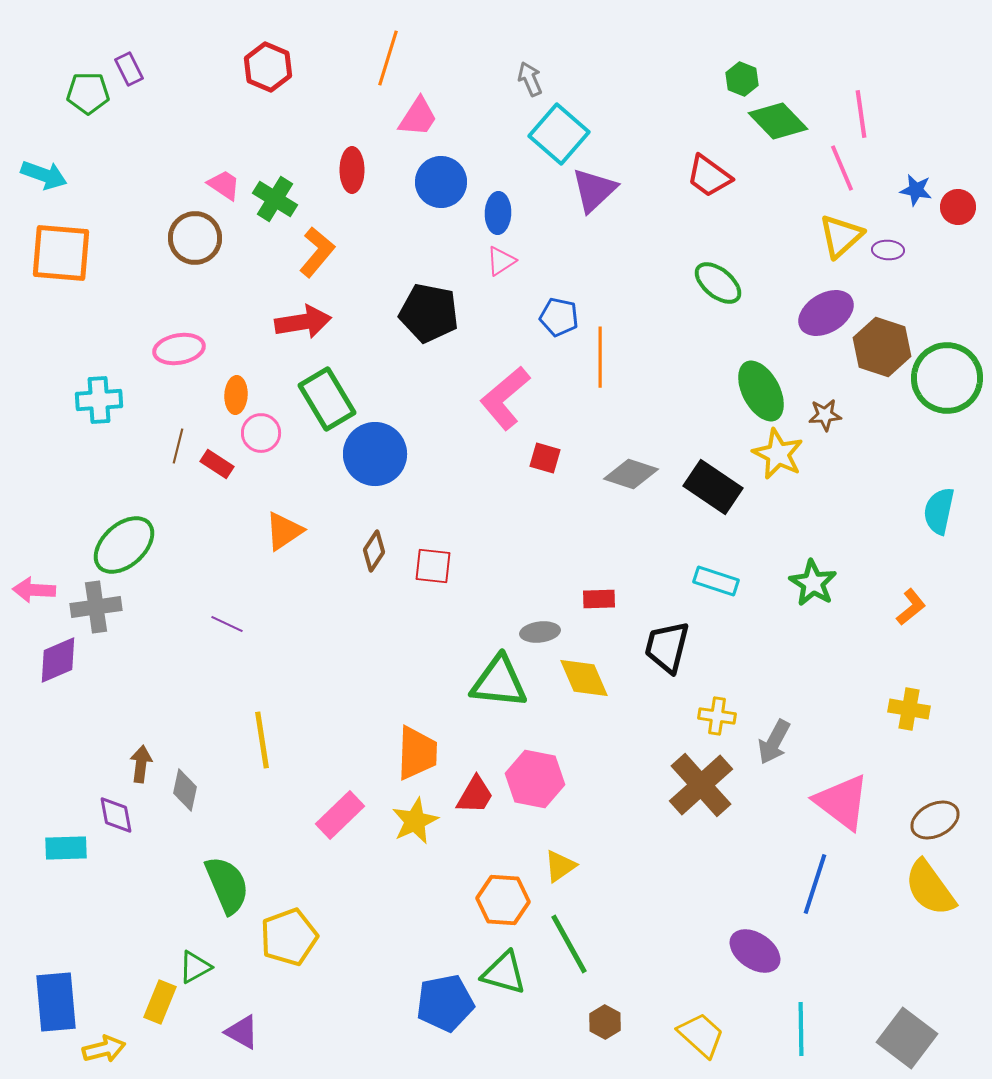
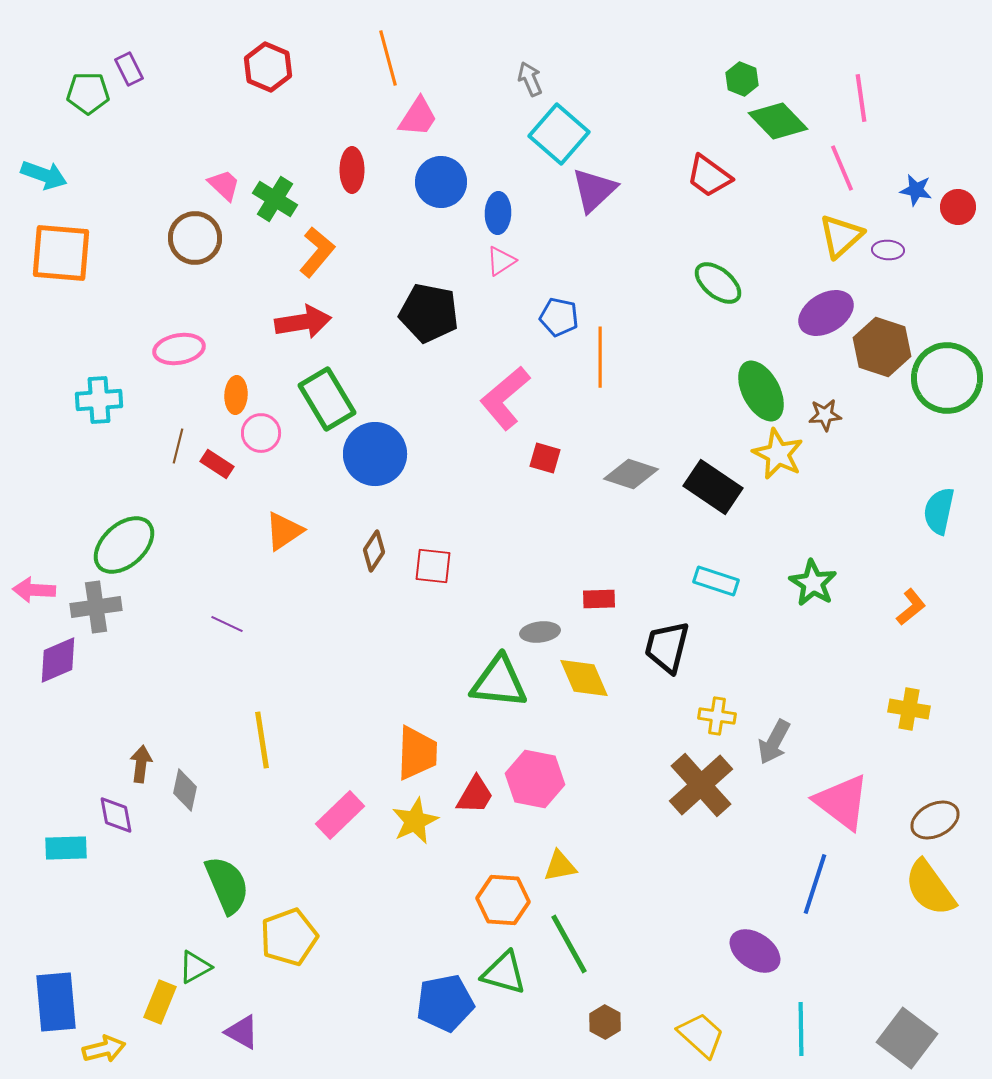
orange line at (388, 58): rotated 32 degrees counterclockwise
pink line at (861, 114): moved 16 px up
pink trapezoid at (224, 185): rotated 9 degrees clockwise
yellow triangle at (560, 866): rotated 24 degrees clockwise
